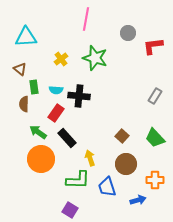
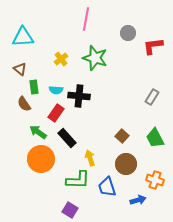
cyan triangle: moved 3 px left
gray rectangle: moved 3 px left, 1 px down
brown semicircle: rotated 35 degrees counterclockwise
green trapezoid: rotated 15 degrees clockwise
orange cross: rotated 18 degrees clockwise
